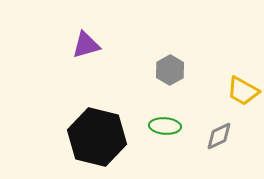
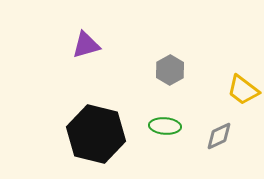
yellow trapezoid: moved 1 px up; rotated 8 degrees clockwise
black hexagon: moved 1 px left, 3 px up
